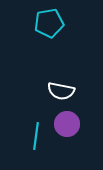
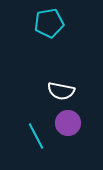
purple circle: moved 1 px right, 1 px up
cyan line: rotated 36 degrees counterclockwise
